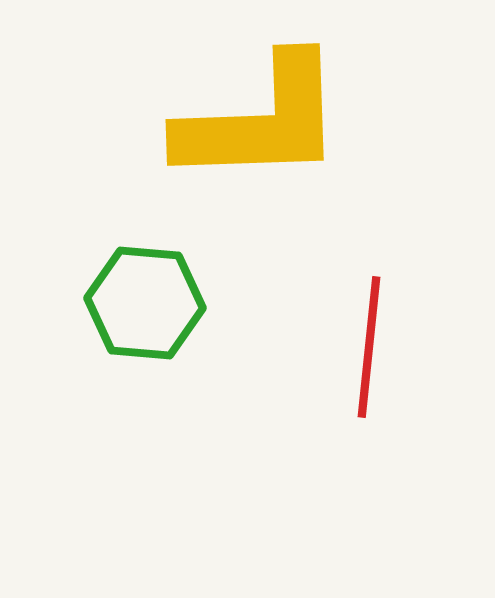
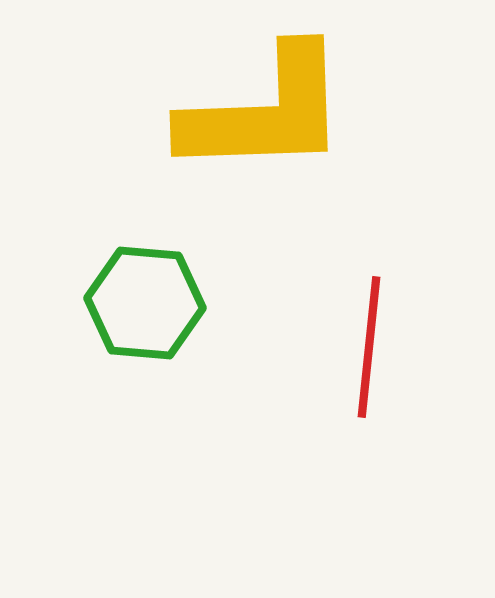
yellow L-shape: moved 4 px right, 9 px up
